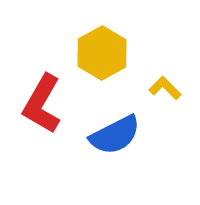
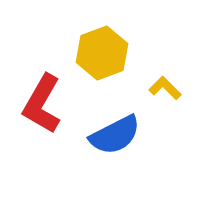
yellow hexagon: rotated 9 degrees clockwise
